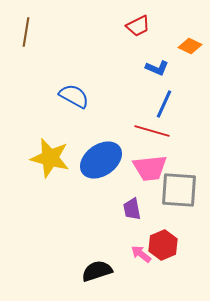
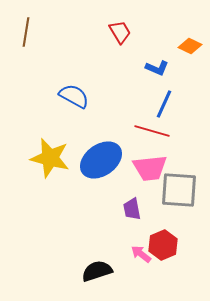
red trapezoid: moved 18 px left, 6 px down; rotated 95 degrees counterclockwise
